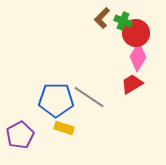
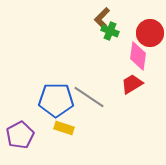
green cross: moved 13 px left, 10 px down
red circle: moved 14 px right
pink diamond: moved 1 px up; rotated 24 degrees counterclockwise
